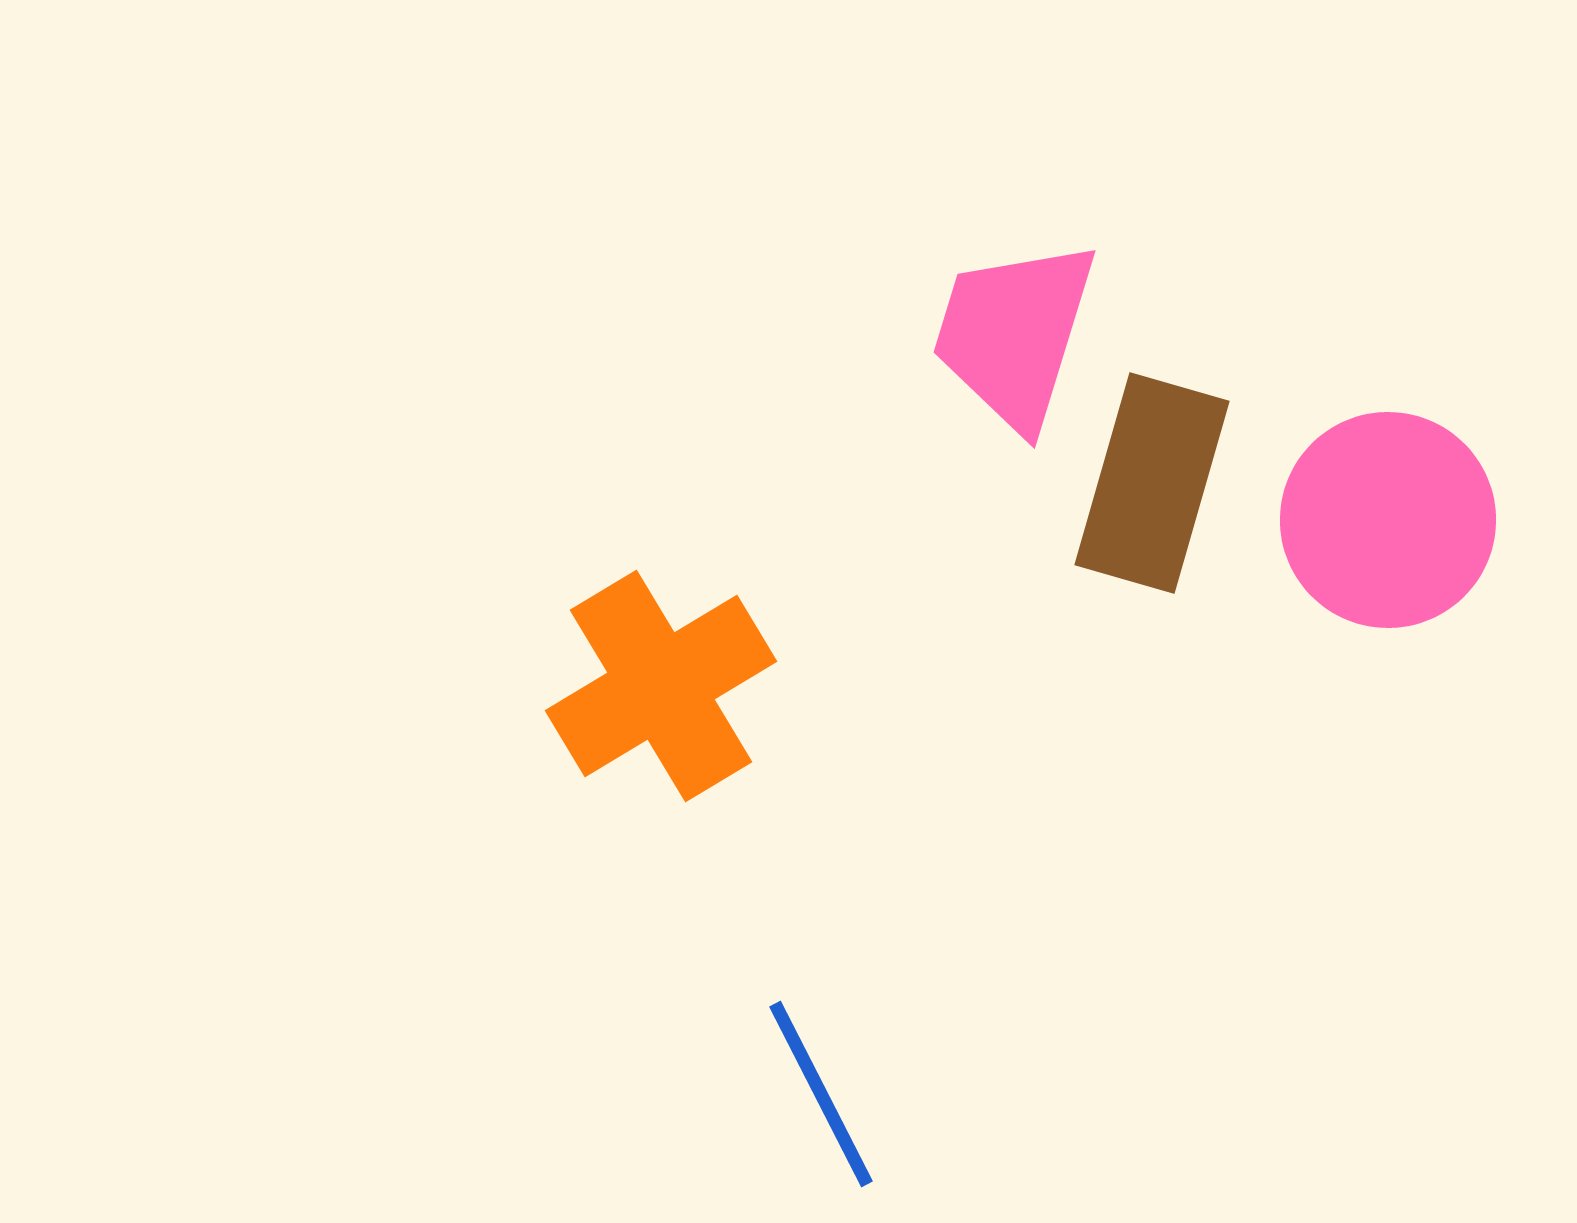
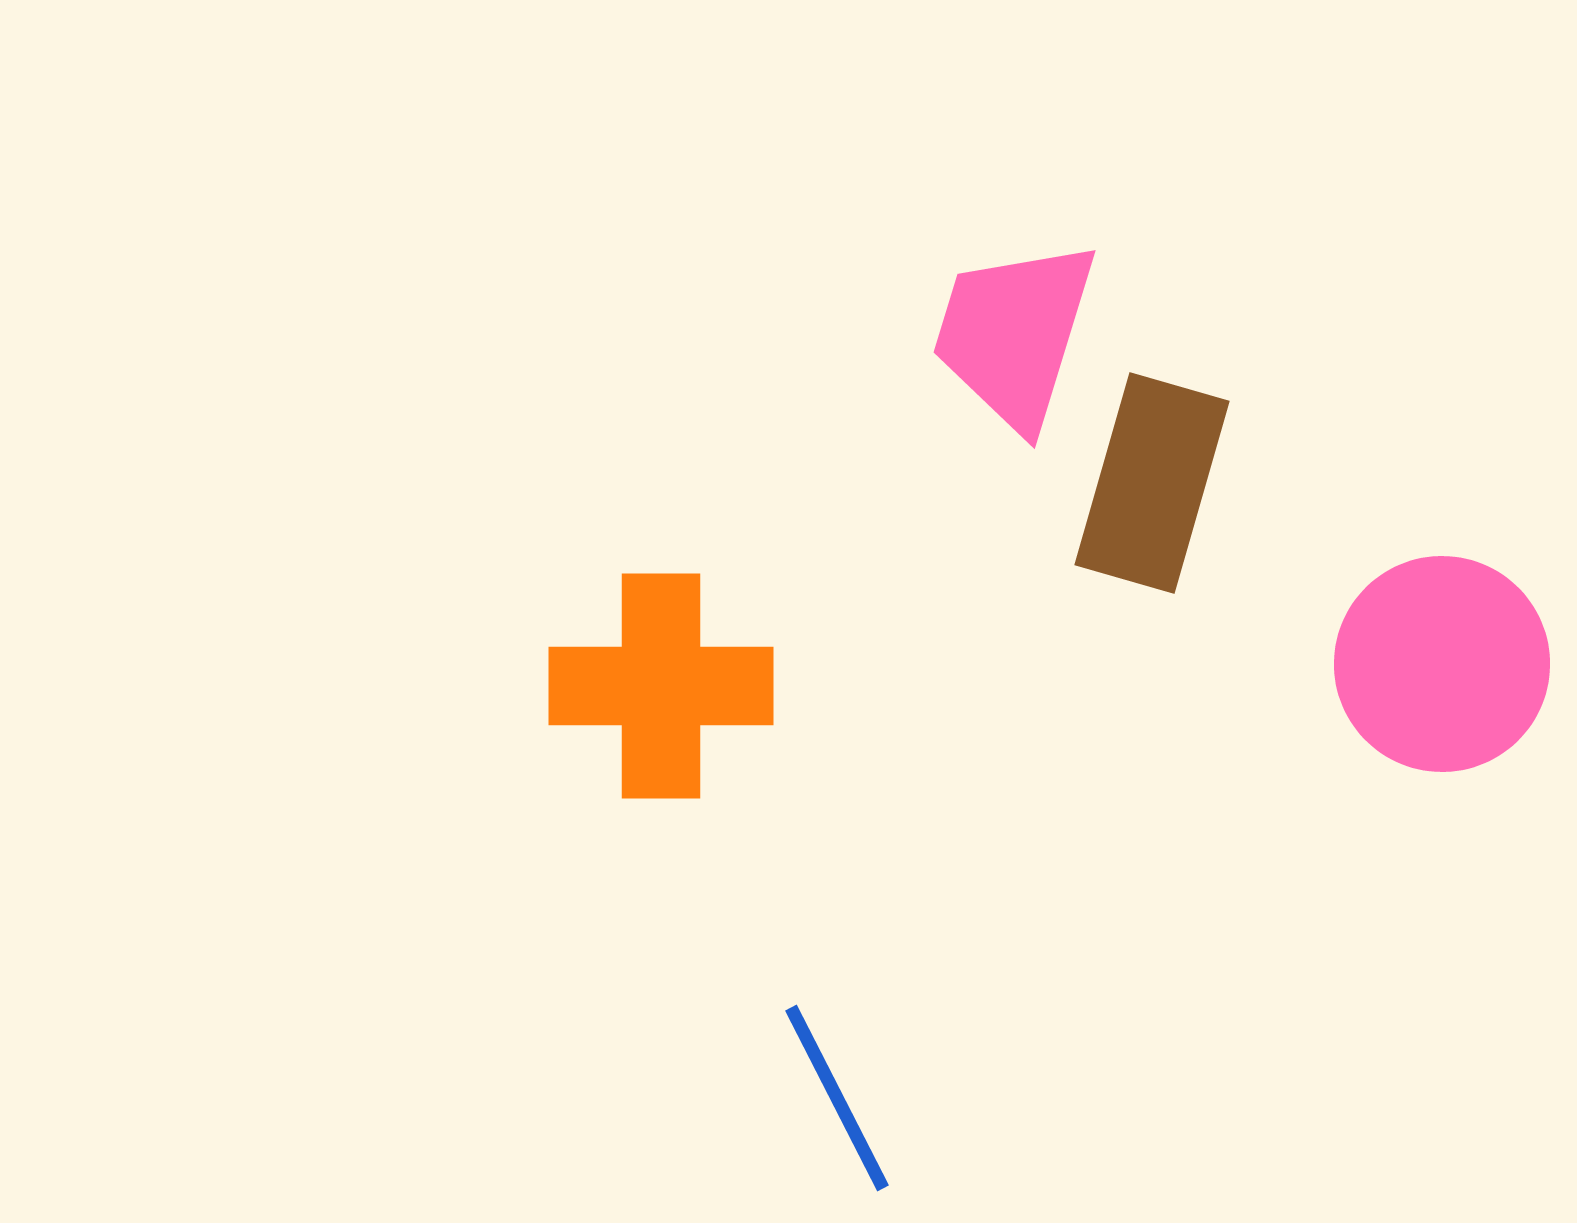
pink circle: moved 54 px right, 144 px down
orange cross: rotated 31 degrees clockwise
blue line: moved 16 px right, 4 px down
